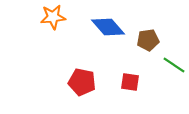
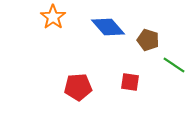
orange star: rotated 30 degrees counterclockwise
brown pentagon: rotated 25 degrees clockwise
red pentagon: moved 4 px left, 5 px down; rotated 16 degrees counterclockwise
